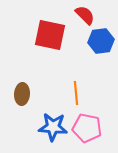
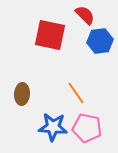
blue hexagon: moved 1 px left
orange line: rotated 30 degrees counterclockwise
